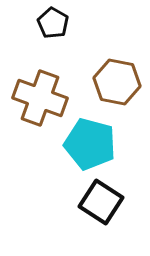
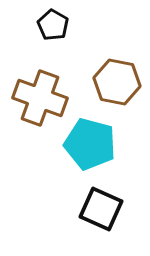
black pentagon: moved 2 px down
black square: moved 7 px down; rotated 9 degrees counterclockwise
